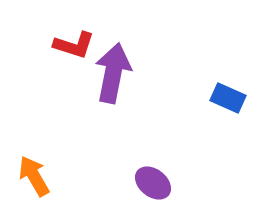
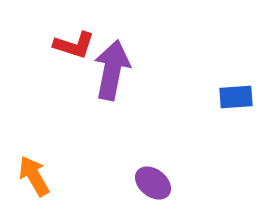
purple arrow: moved 1 px left, 3 px up
blue rectangle: moved 8 px right, 1 px up; rotated 28 degrees counterclockwise
